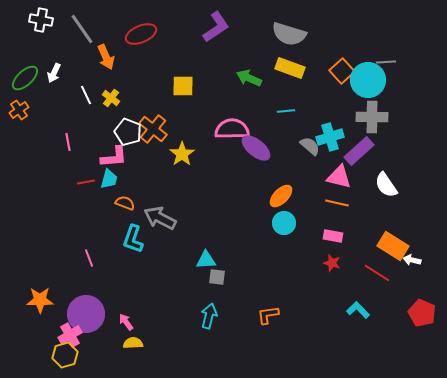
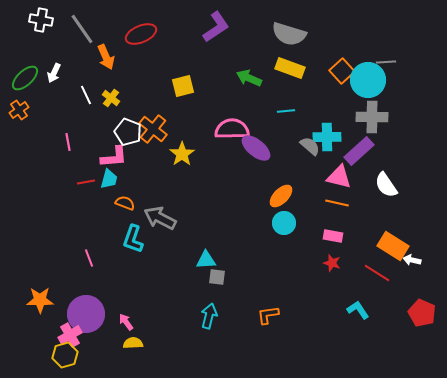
yellow square at (183, 86): rotated 15 degrees counterclockwise
cyan cross at (330, 137): moved 3 px left; rotated 16 degrees clockwise
cyan L-shape at (358, 310): rotated 10 degrees clockwise
